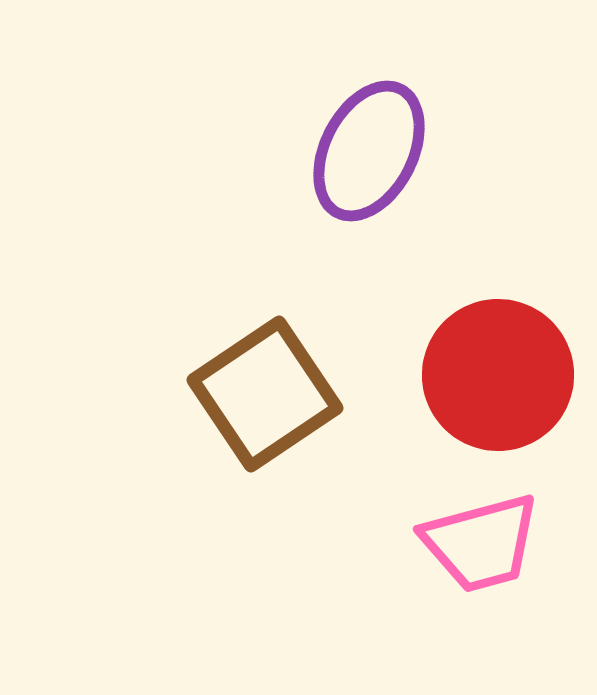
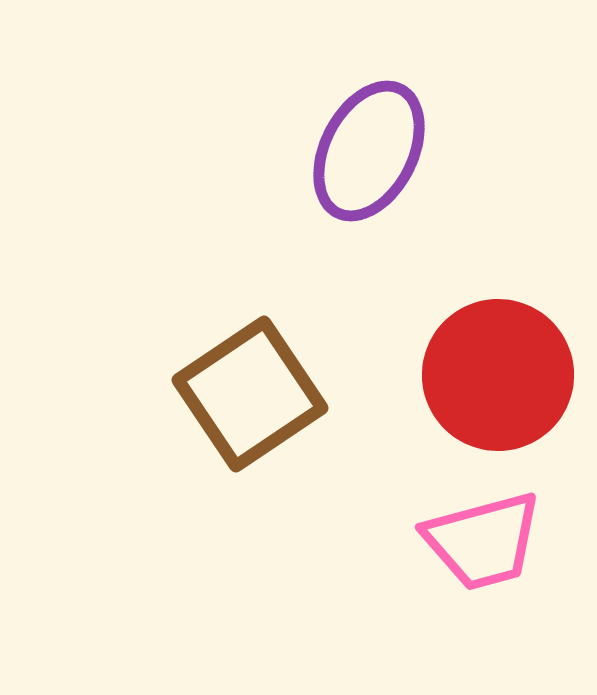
brown square: moved 15 px left
pink trapezoid: moved 2 px right, 2 px up
